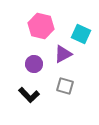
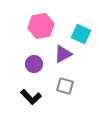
pink hexagon: rotated 25 degrees counterclockwise
black L-shape: moved 2 px right, 2 px down
